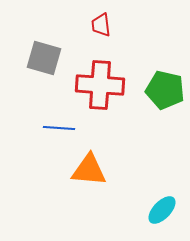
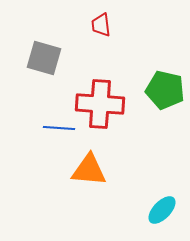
red cross: moved 19 px down
